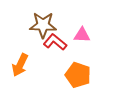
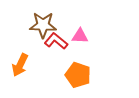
pink triangle: moved 2 px left, 1 px down
red L-shape: moved 1 px right, 1 px up
